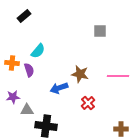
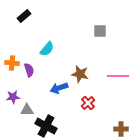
cyan semicircle: moved 9 px right, 2 px up
black cross: rotated 20 degrees clockwise
